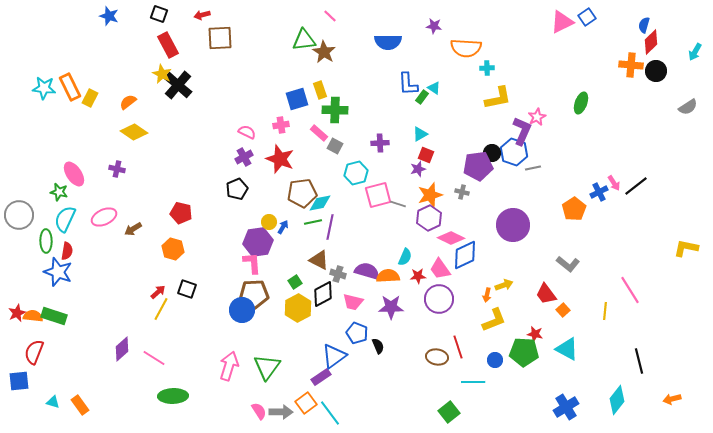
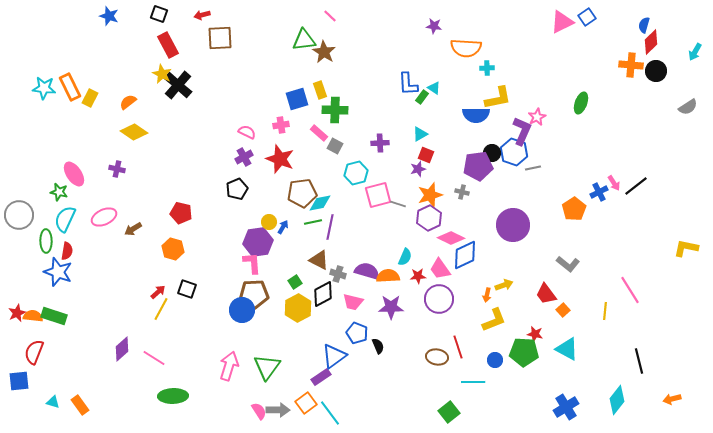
blue semicircle at (388, 42): moved 88 px right, 73 px down
gray arrow at (281, 412): moved 3 px left, 2 px up
